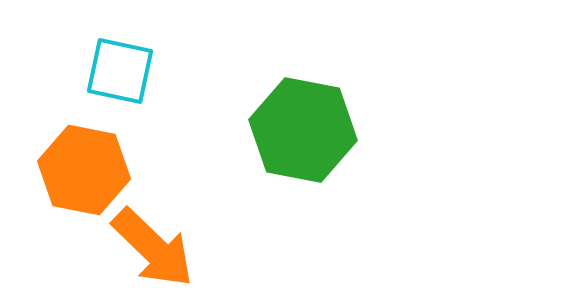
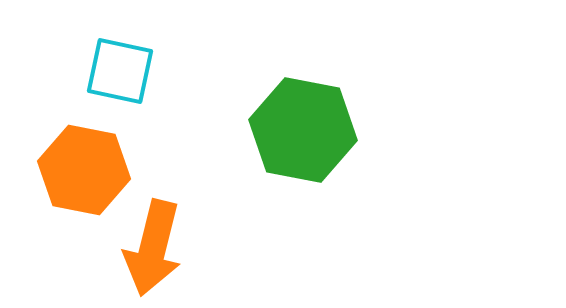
orange arrow: rotated 60 degrees clockwise
